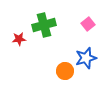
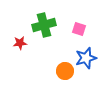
pink square: moved 9 px left, 5 px down; rotated 32 degrees counterclockwise
red star: moved 1 px right, 4 px down
